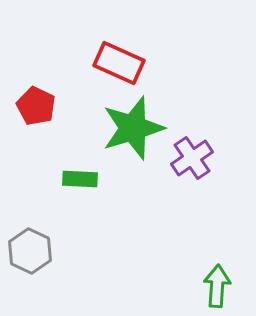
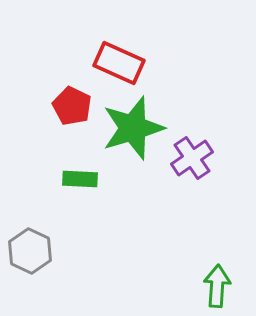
red pentagon: moved 36 px right
